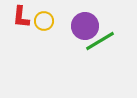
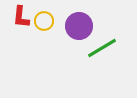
purple circle: moved 6 px left
green line: moved 2 px right, 7 px down
